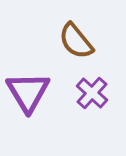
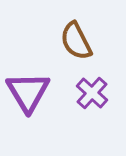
brown semicircle: rotated 12 degrees clockwise
